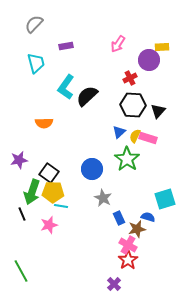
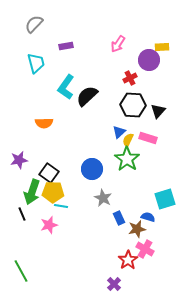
yellow semicircle: moved 7 px left, 4 px down
pink cross: moved 17 px right, 4 px down
